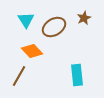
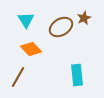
brown ellipse: moved 7 px right
orange diamond: moved 1 px left, 2 px up
brown line: moved 1 px left, 1 px down
